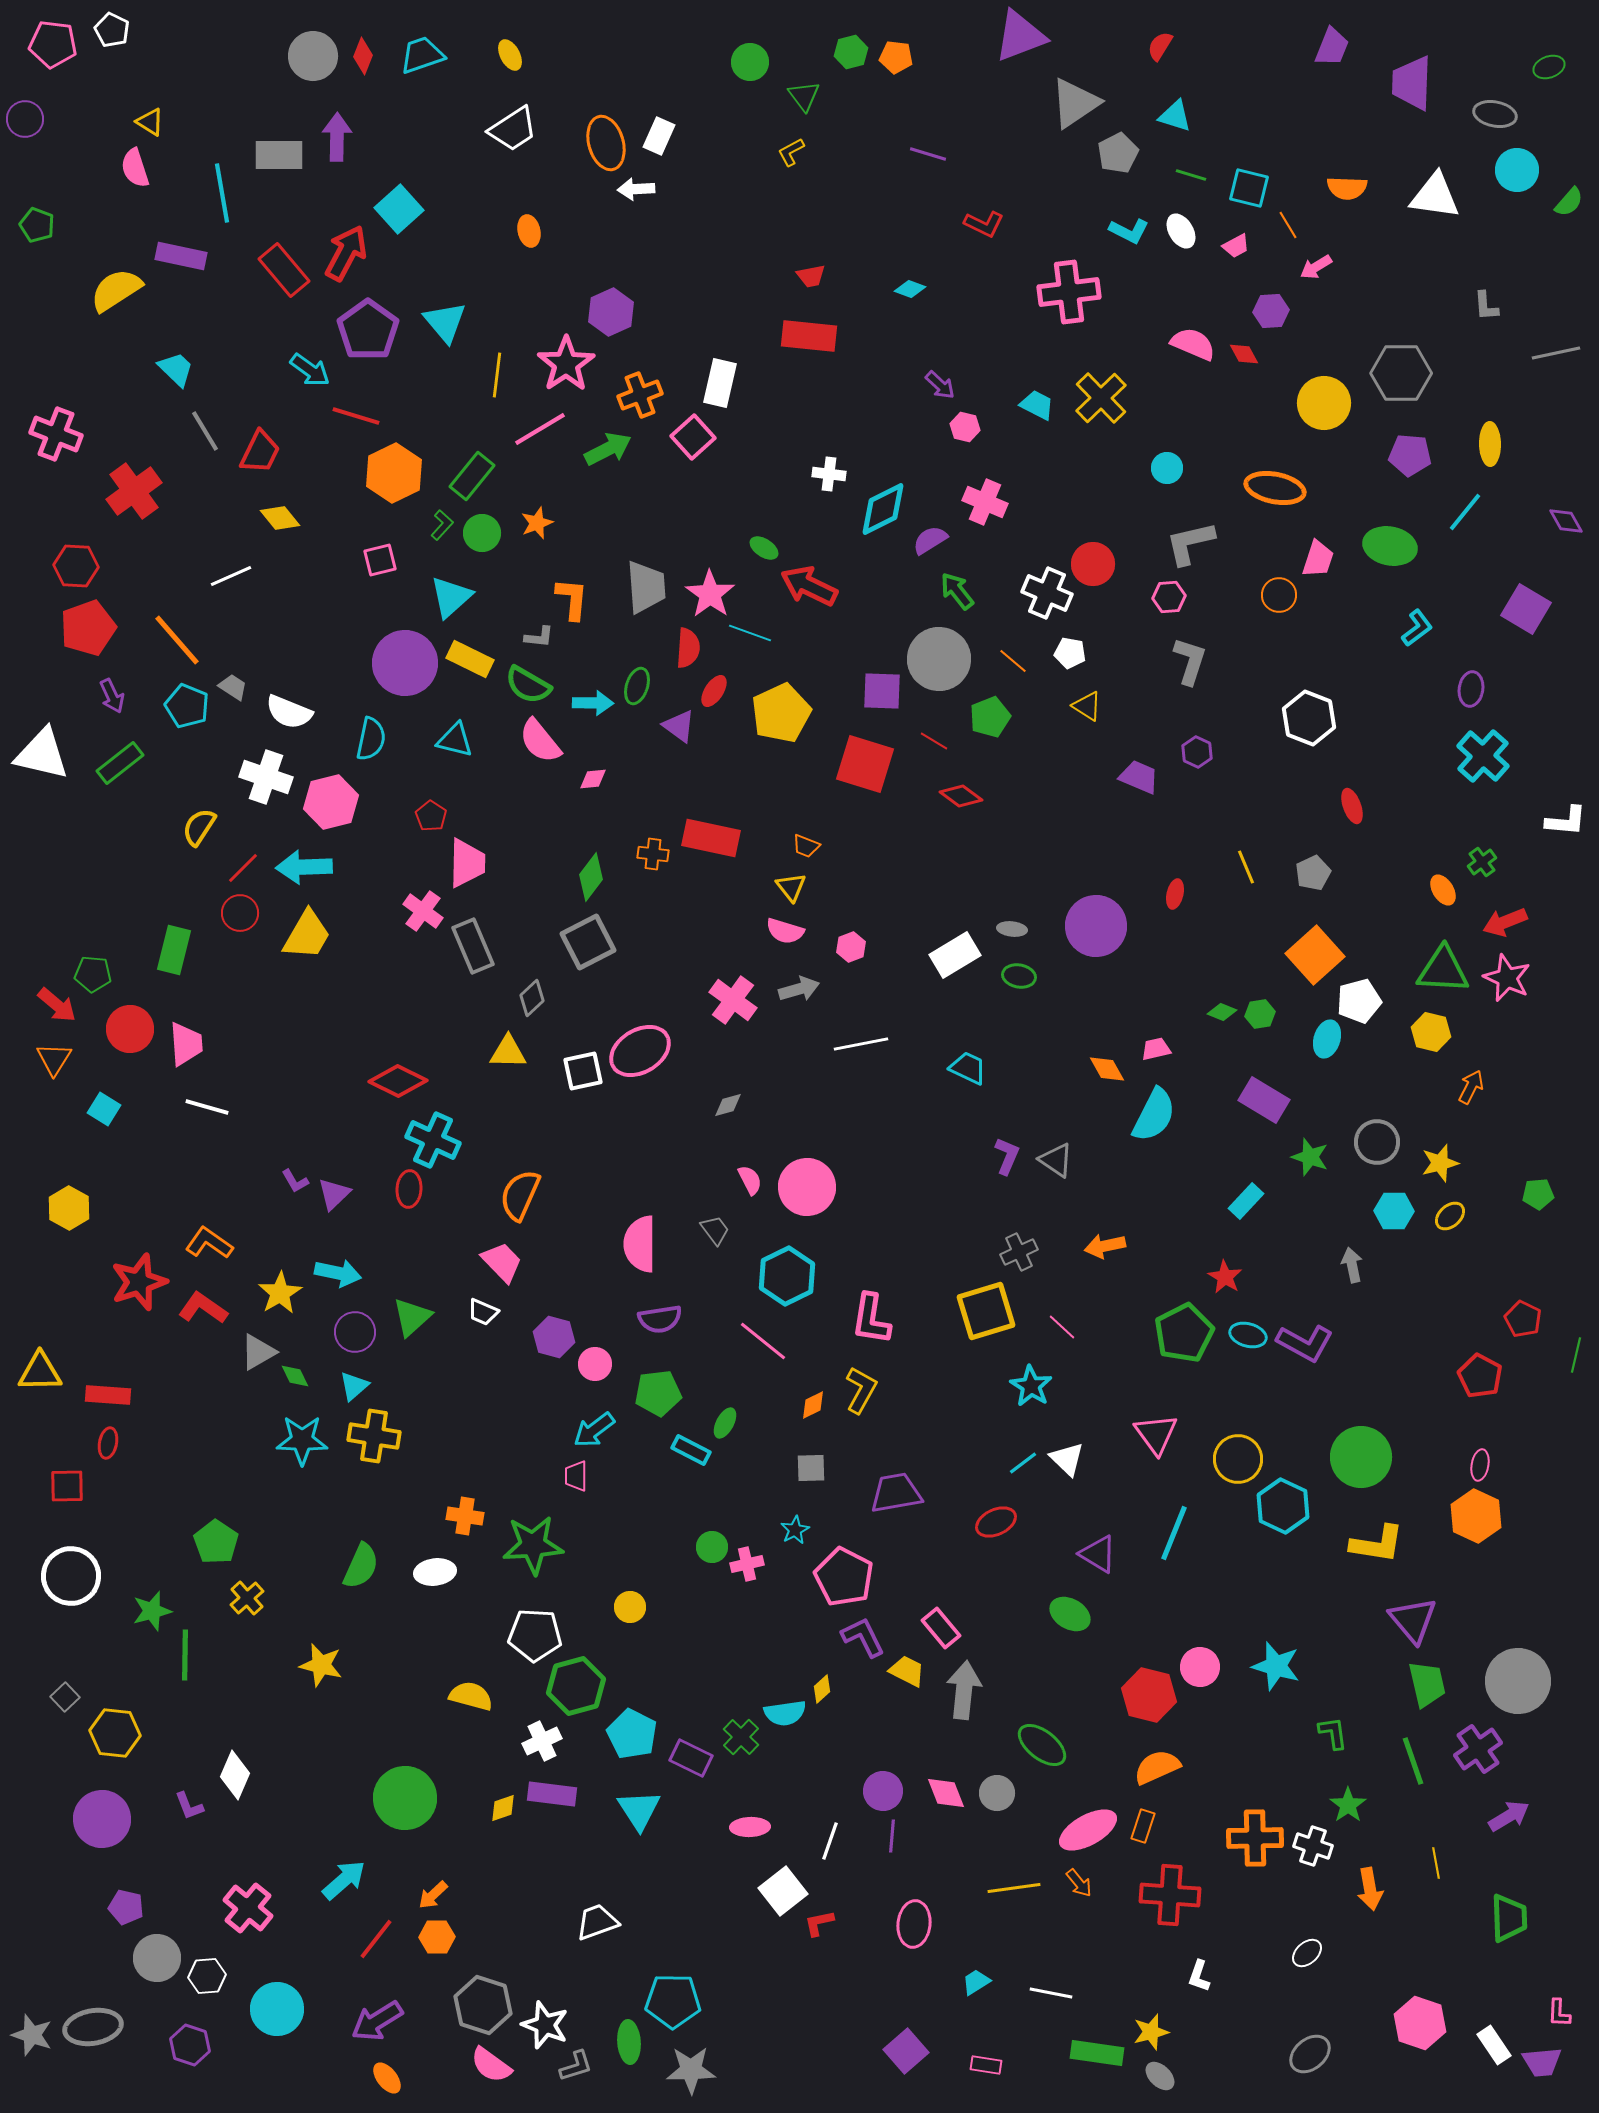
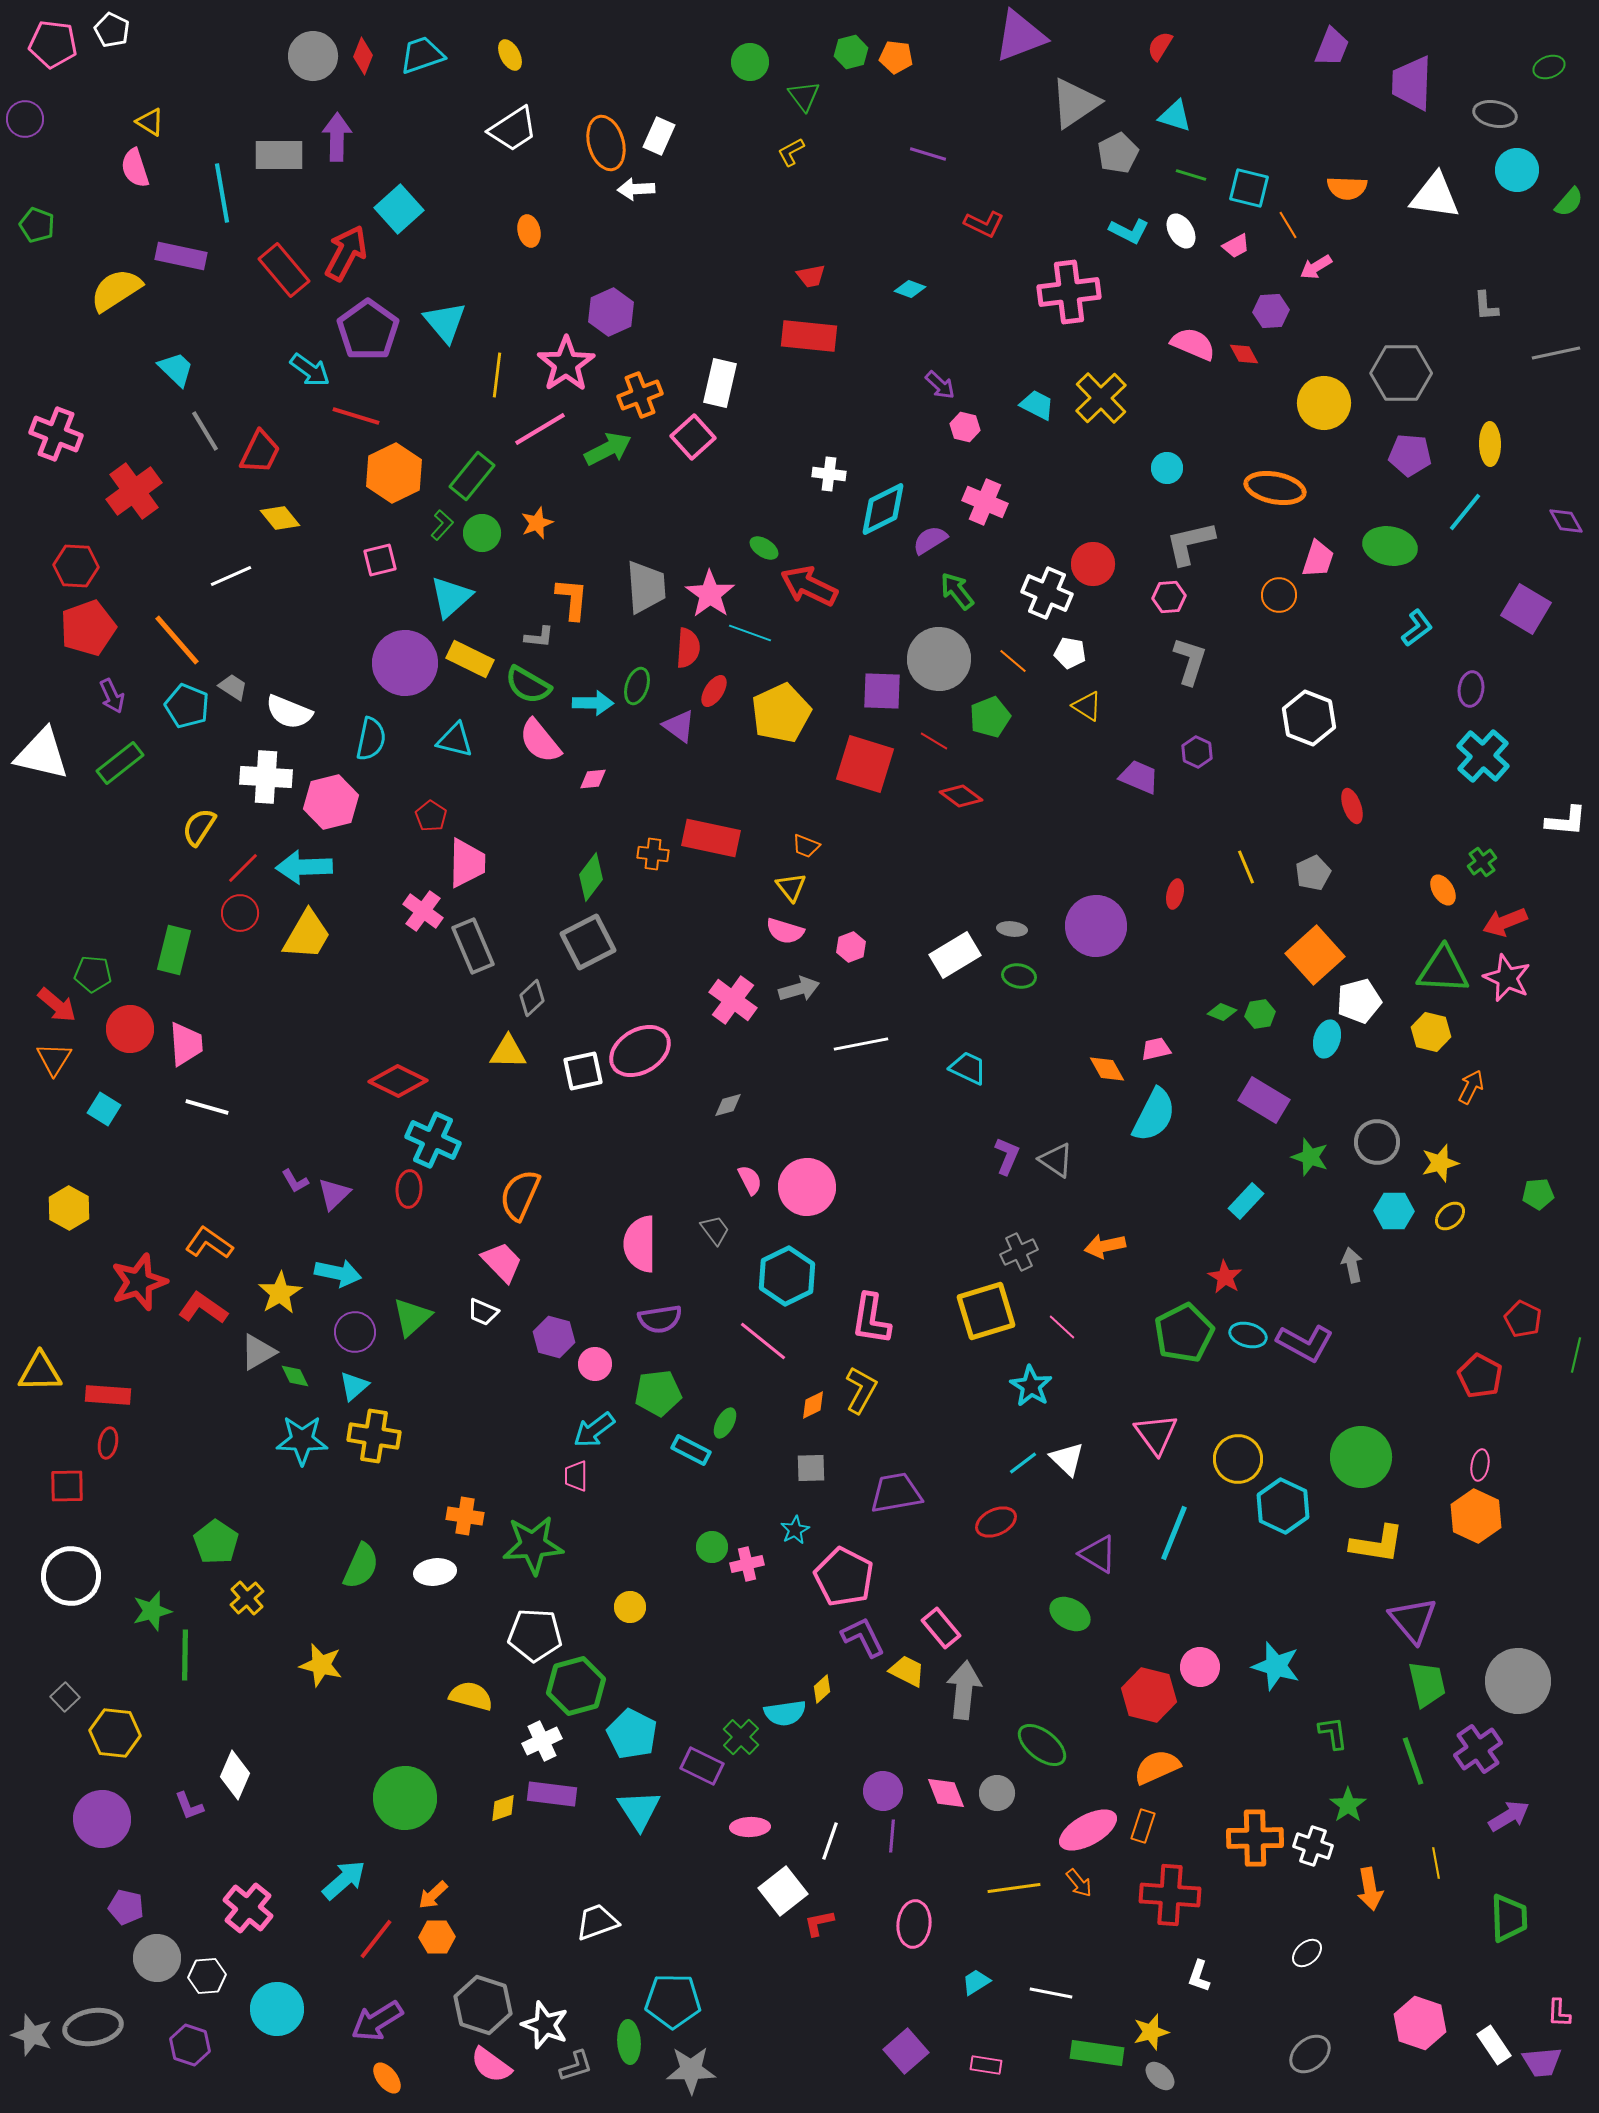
white cross at (266, 777): rotated 15 degrees counterclockwise
purple rectangle at (691, 1758): moved 11 px right, 8 px down
